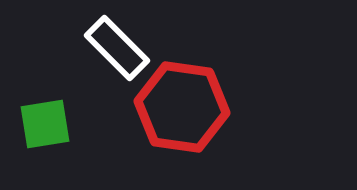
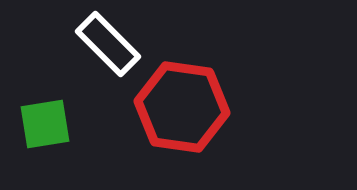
white rectangle: moved 9 px left, 4 px up
